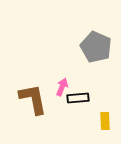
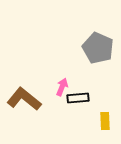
gray pentagon: moved 2 px right, 1 px down
brown L-shape: moved 9 px left; rotated 40 degrees counterclockwise
